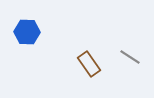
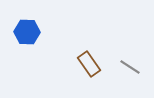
gray line: moved 10 px down
